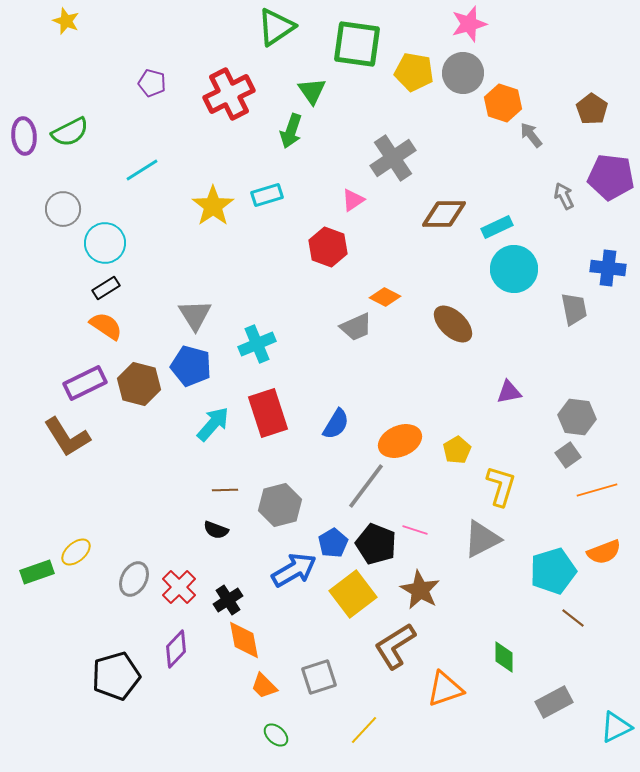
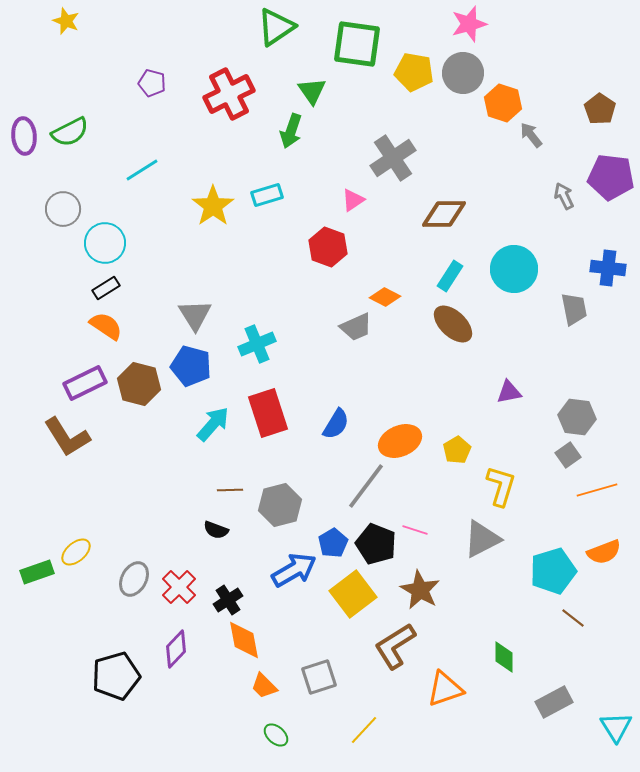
brown pentagon at (592, 109): moved 8 px right
cyan rectangle at (497, 227): moved 47 px left, 49 px down; rotated 32 degrees counterclockwise
brown line at (225, 490): moved 5 px right
cyan triangle at (616, 727): rotated 36 degrees counterclockwise
